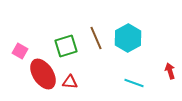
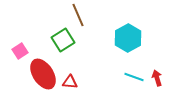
brown line: moved 18 px left, 23 px up
green square: moved 3 px left, 6 px up; rotated 15 degrees counterclockwise
pink square: rotated 28 degrees clockwise
red arrow: moved 13 px left, 7 px down
cyan line: moved 6 px up
